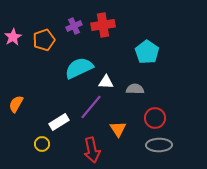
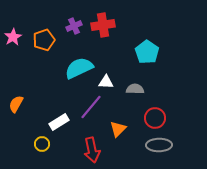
orange triangle: rotated 18 degrees clockwise
